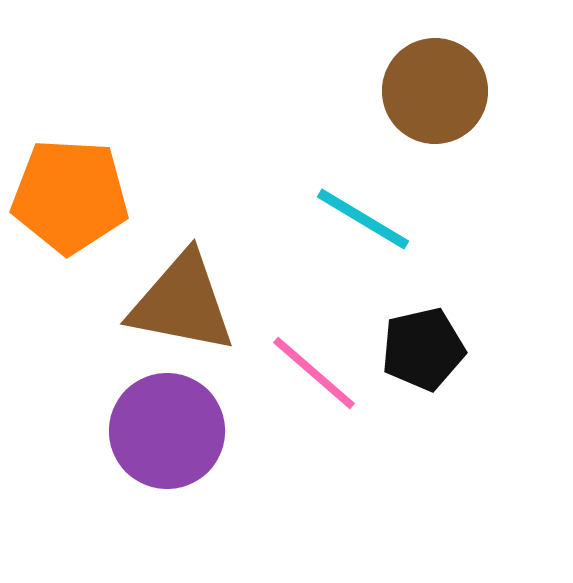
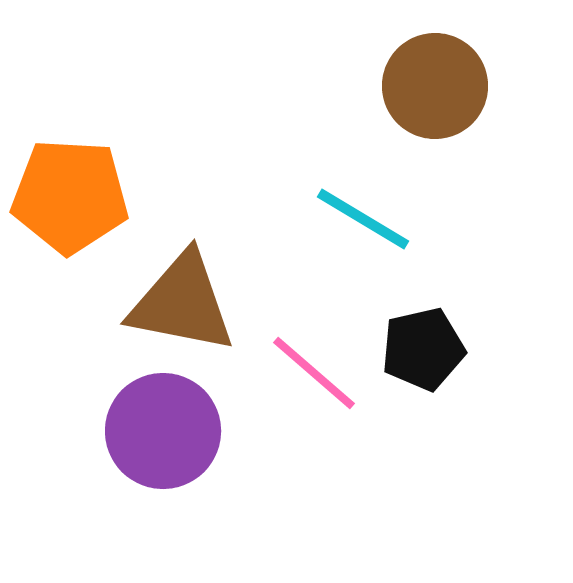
brown circle: moved 5 px up
purple circle: moved 4 px left
